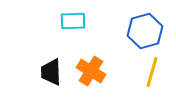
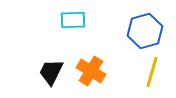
cyan rectangle: moved 1 px up
black trapezoid: rotated 28 degrees clockwise
